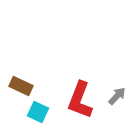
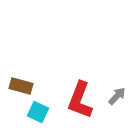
brown rectangle: rotated 10 degrees counterclockwise
